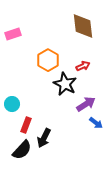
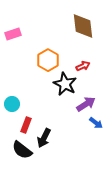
black semicircle: rotated 85 degrees clockwise
